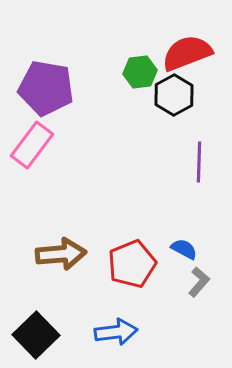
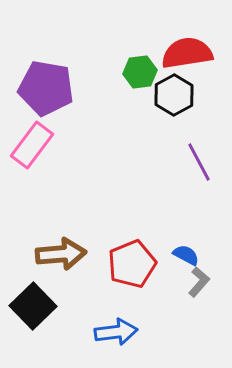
red semicircle: rotated 12 degrees clockwise
purple line: rotated 30 degrees counterclockwise
blue semicircle: moved 2 px right, 6 px down
black square: moved 3 px left, 29 px up
